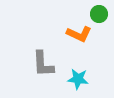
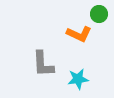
cyan star: rotated 15 degrees counterclockwise
